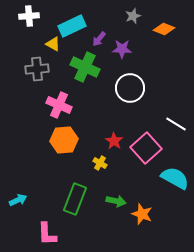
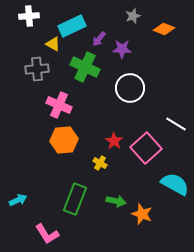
cyan semicircle: moved 6 px down
pink L-shape: rotated 30 degrees counterclockwise
